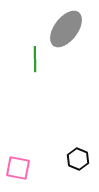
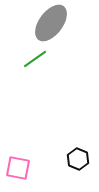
gray ellipse: moved 15 px left, 6 px up
green line: rotated 55 degrees clockwise
